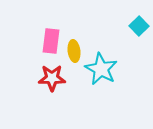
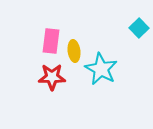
cyan square: moved 2 px down
red star: moved 1 px up
